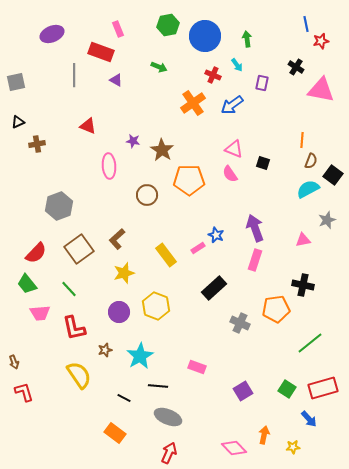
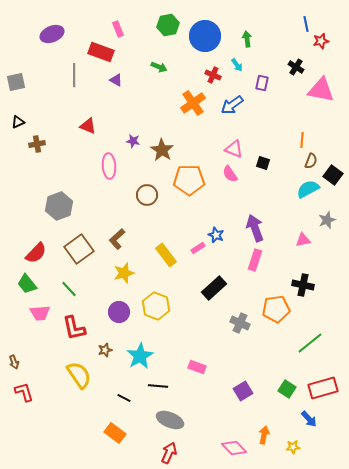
gray ellipse at (168, 417): moved 2 px right, 3 px down
